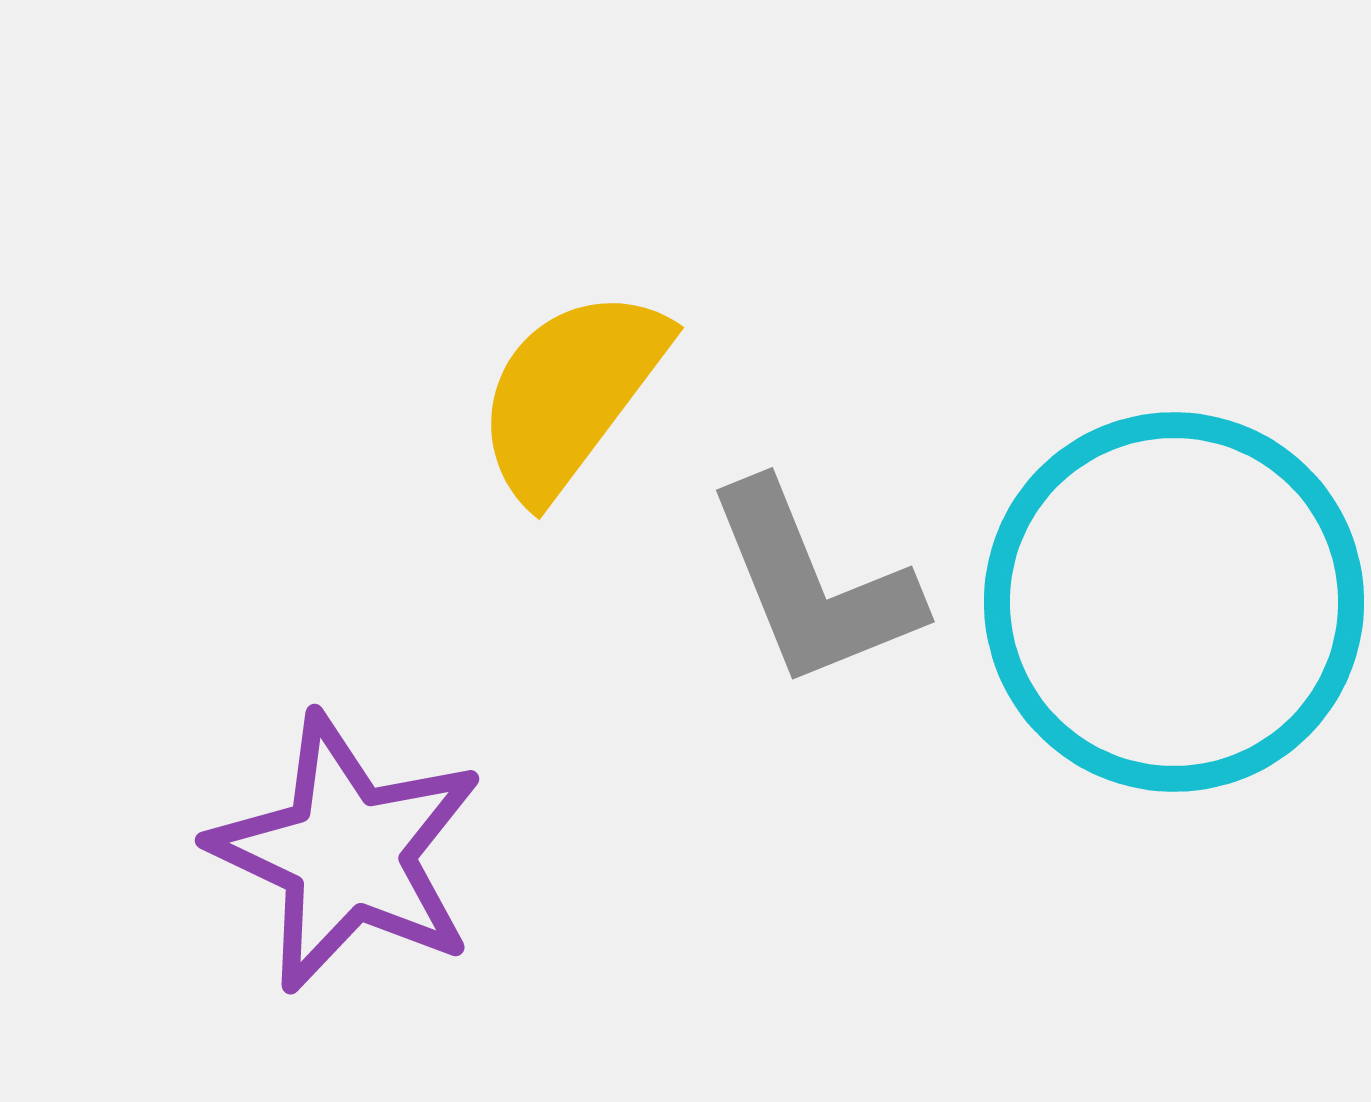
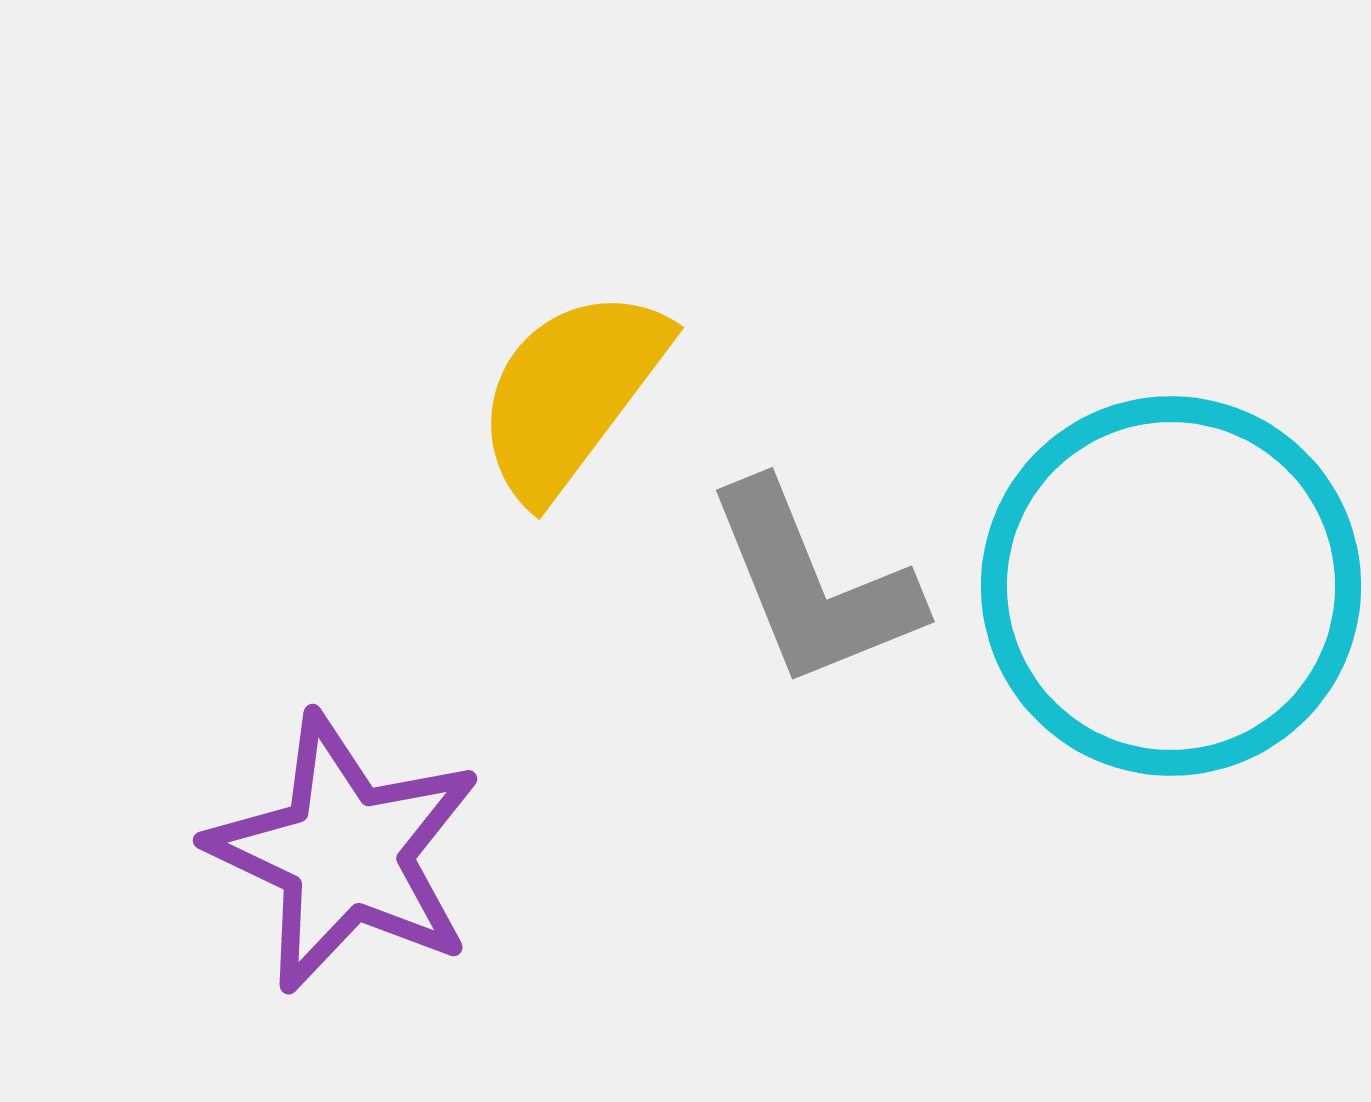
cyan circle: moved 3 px left, 16 px up
purple star: moved 2 px left
